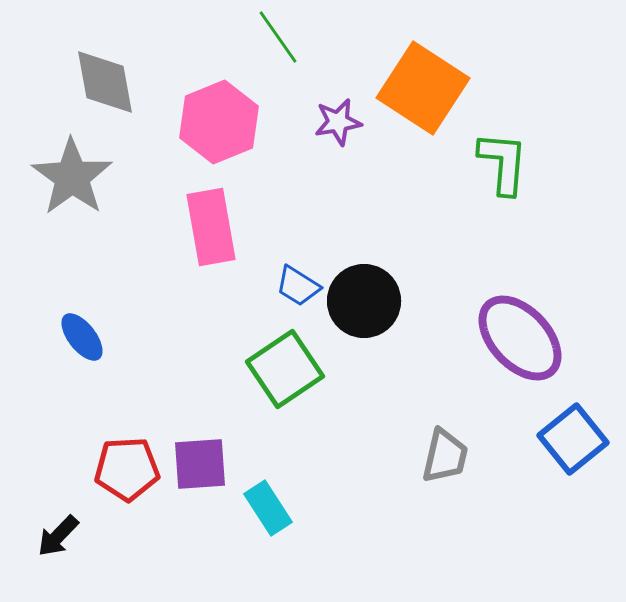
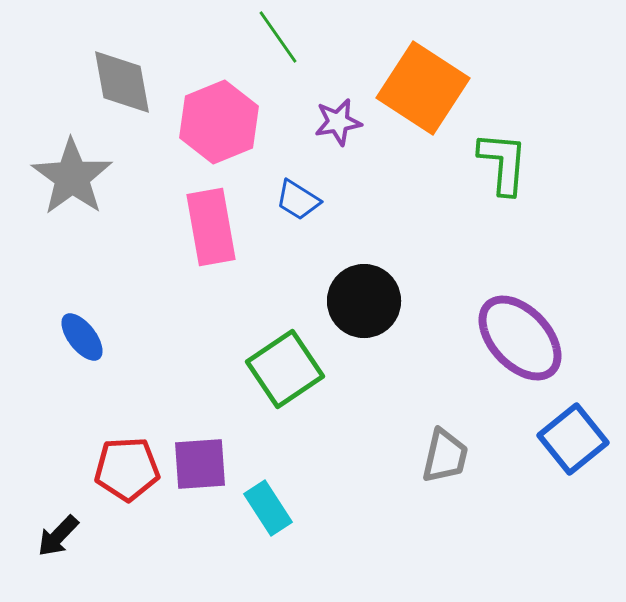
gray diamond: moved 17 px right
blue trapezoid: moved 86 px up
